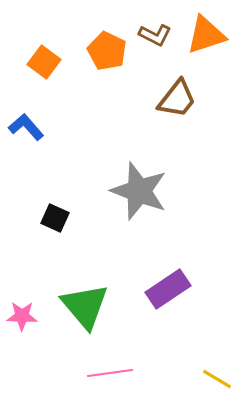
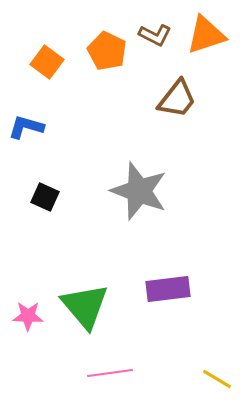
orange square: moved 3 px right
blue L-shape: rotated 33 degrees counterclockwise
black square: moved 10 px left, 21 px up
purple rectangle: rotated 27 degrees clockwise
pink star: moved 6 px right
